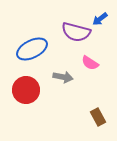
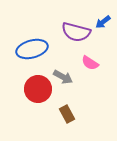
blue arrow: moved 3 px right, 3 px down
blue ellipse: rotated 12 degrees clockwise
gray arrow: rotated 18 degrees clockwise
red circle: moved 12 px right, 1 px up
brown rectangle: moved 31 px left, 3 px up
